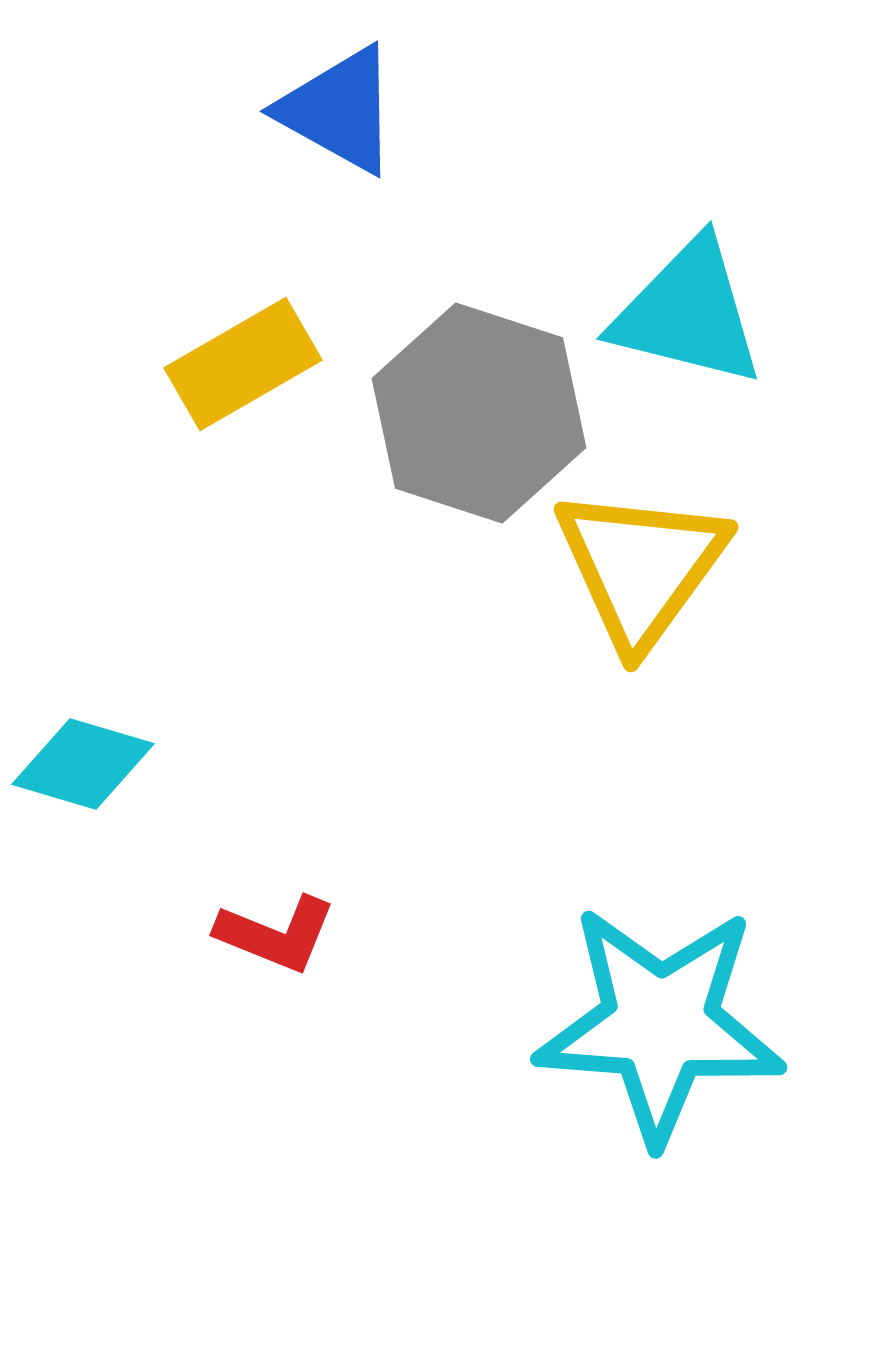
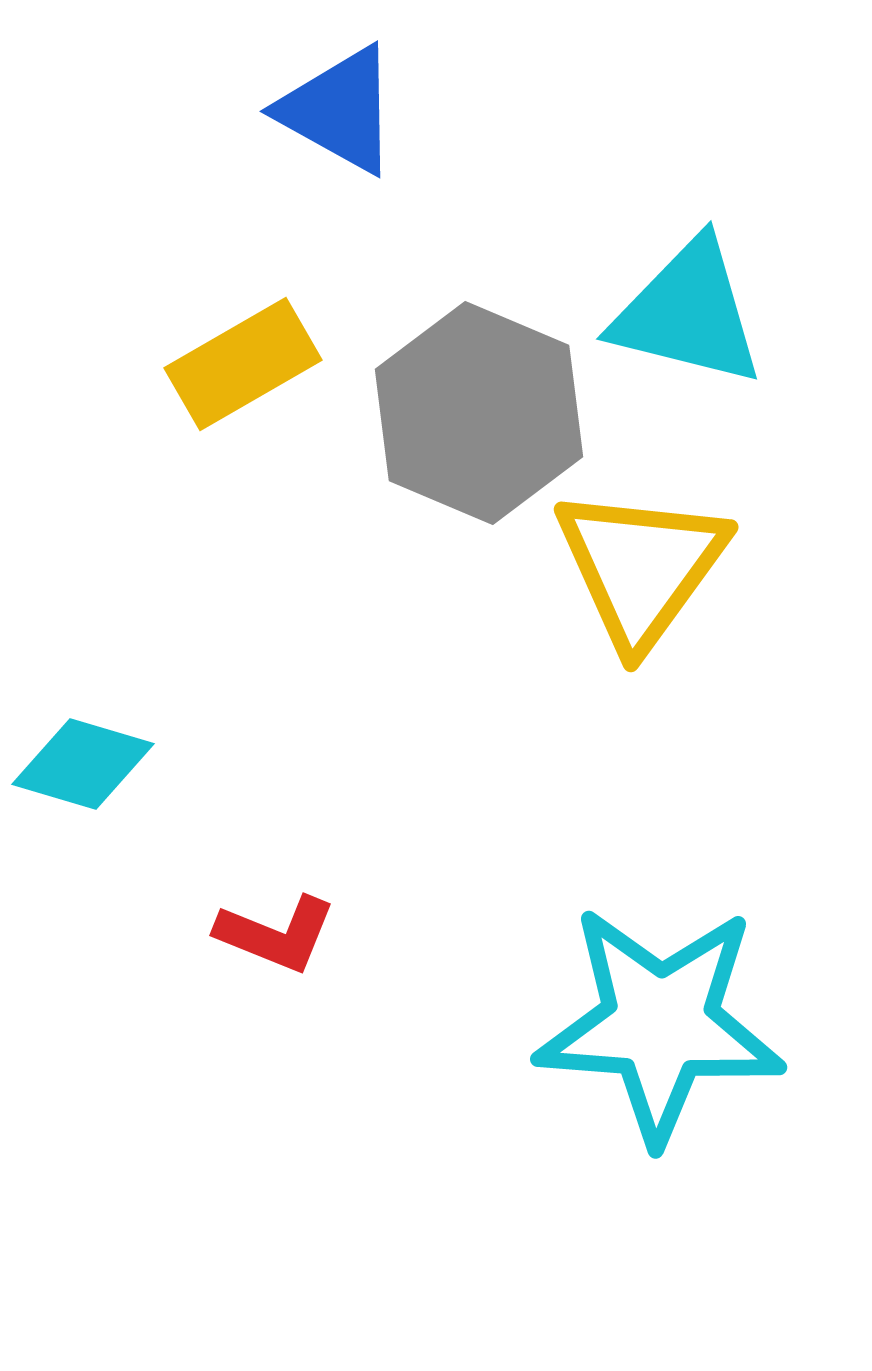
gray hexagon: rotated 5 degrees clockwise
